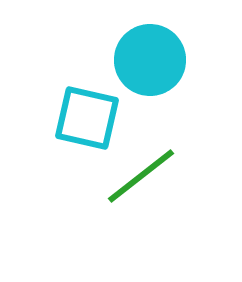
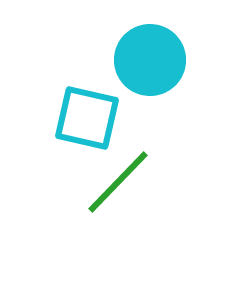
green line: moved 23 px left, 6 px down; rotated 8 degrees counterclockwise
